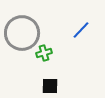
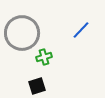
green cross: moved 4 px down
black square: moved 13 px left; rotated 18 degrees counterclockwise
